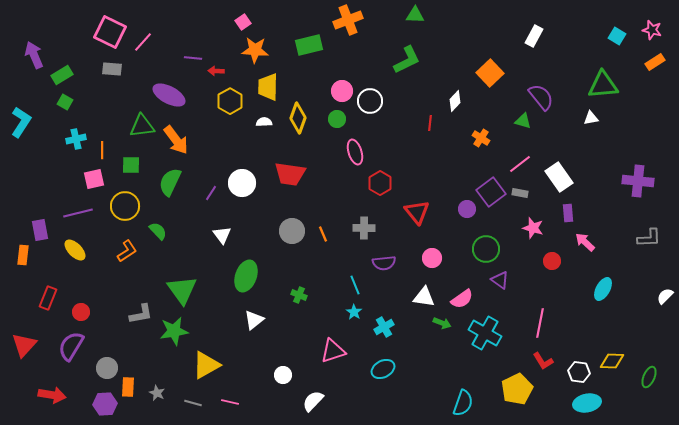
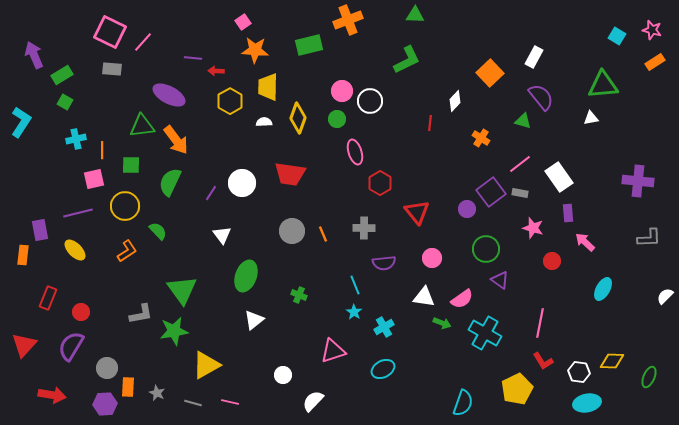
white rectangle at (534, 36): moved 21 px down
